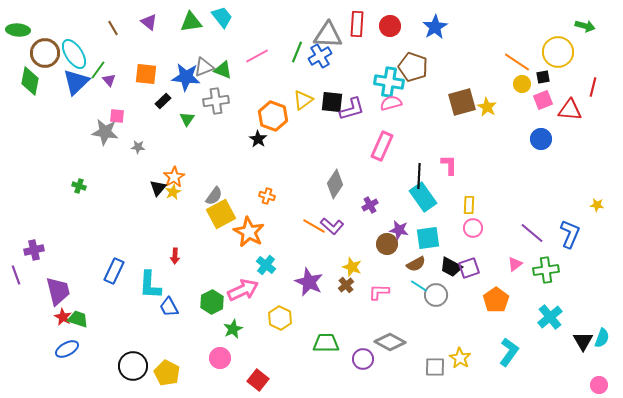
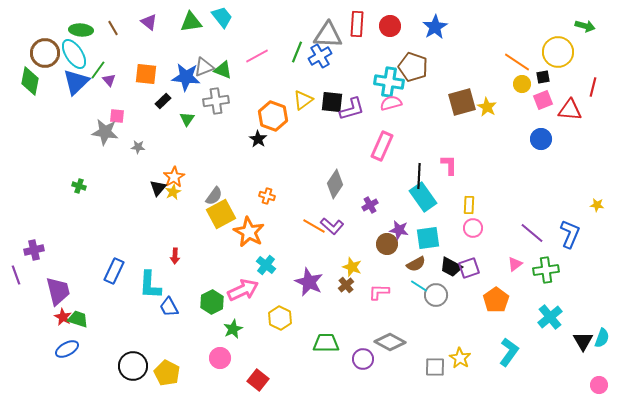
green ellipse at (18, 30): moved 63 px right
